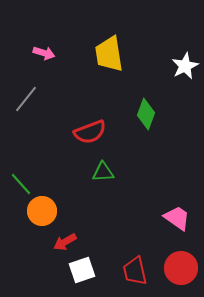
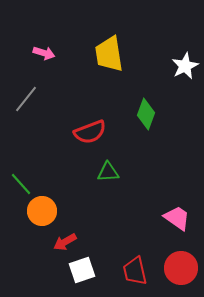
green triangle: moved 5 px right
